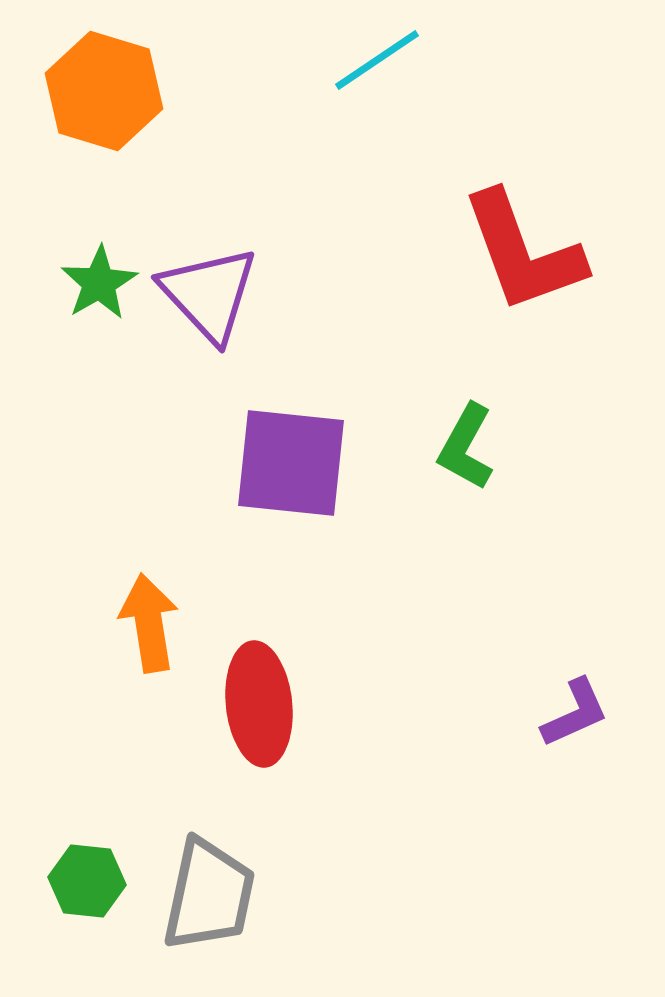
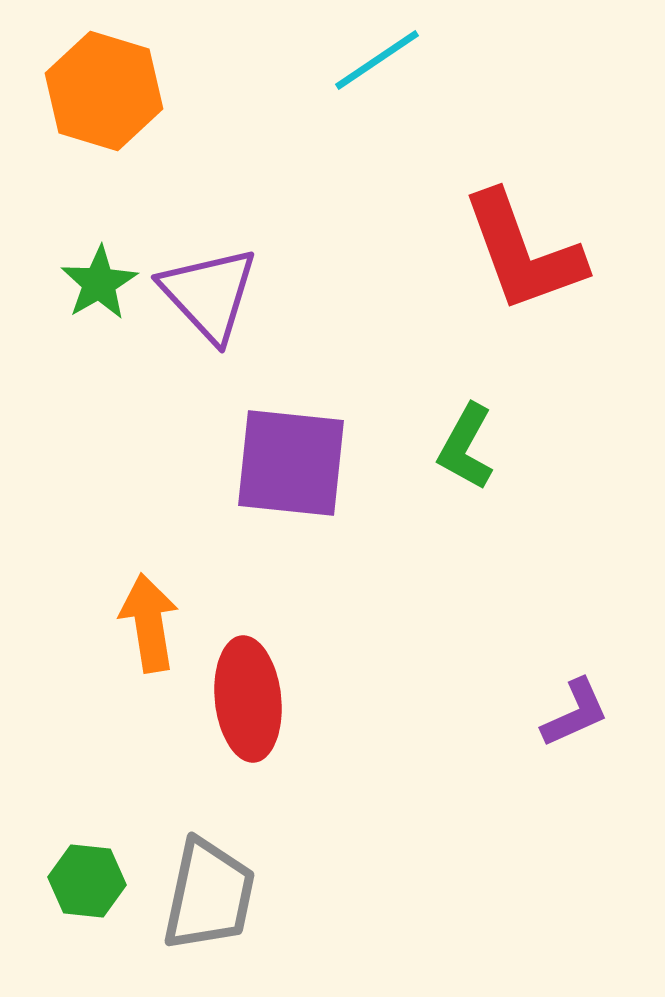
red ellipse: moved 11 px left, 5 px up
